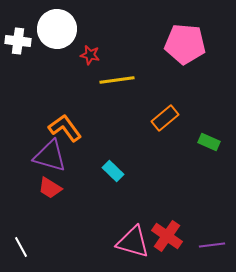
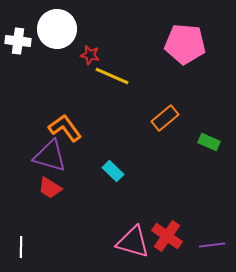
yellow line: moved 5 px left, 4 px up; rotated 32 degrees clockwise
white line: rotated 30 degrees clockwise
